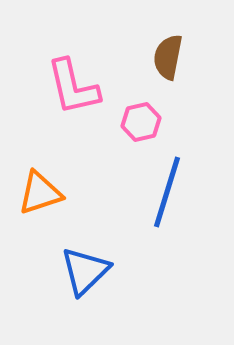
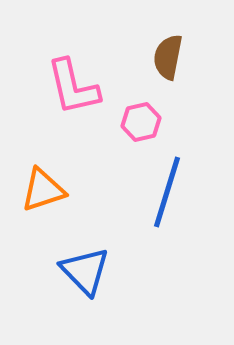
orange triangle: moved 3 px right, 3 px up
blue triangle: rotated 30 degrees counterclockwise
